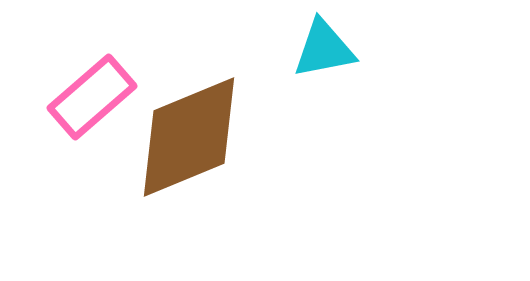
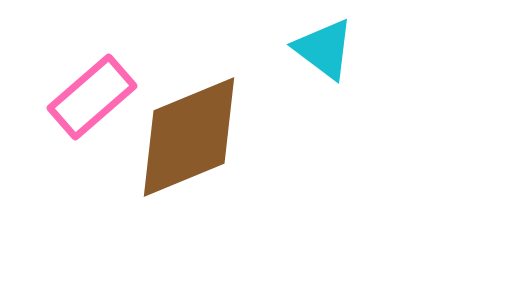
cyan triangle: rotated 48 degrees clockwise
